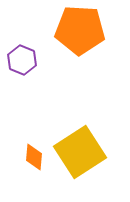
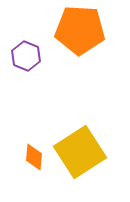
purple hexagon: moved 4 px right, 4 px up
